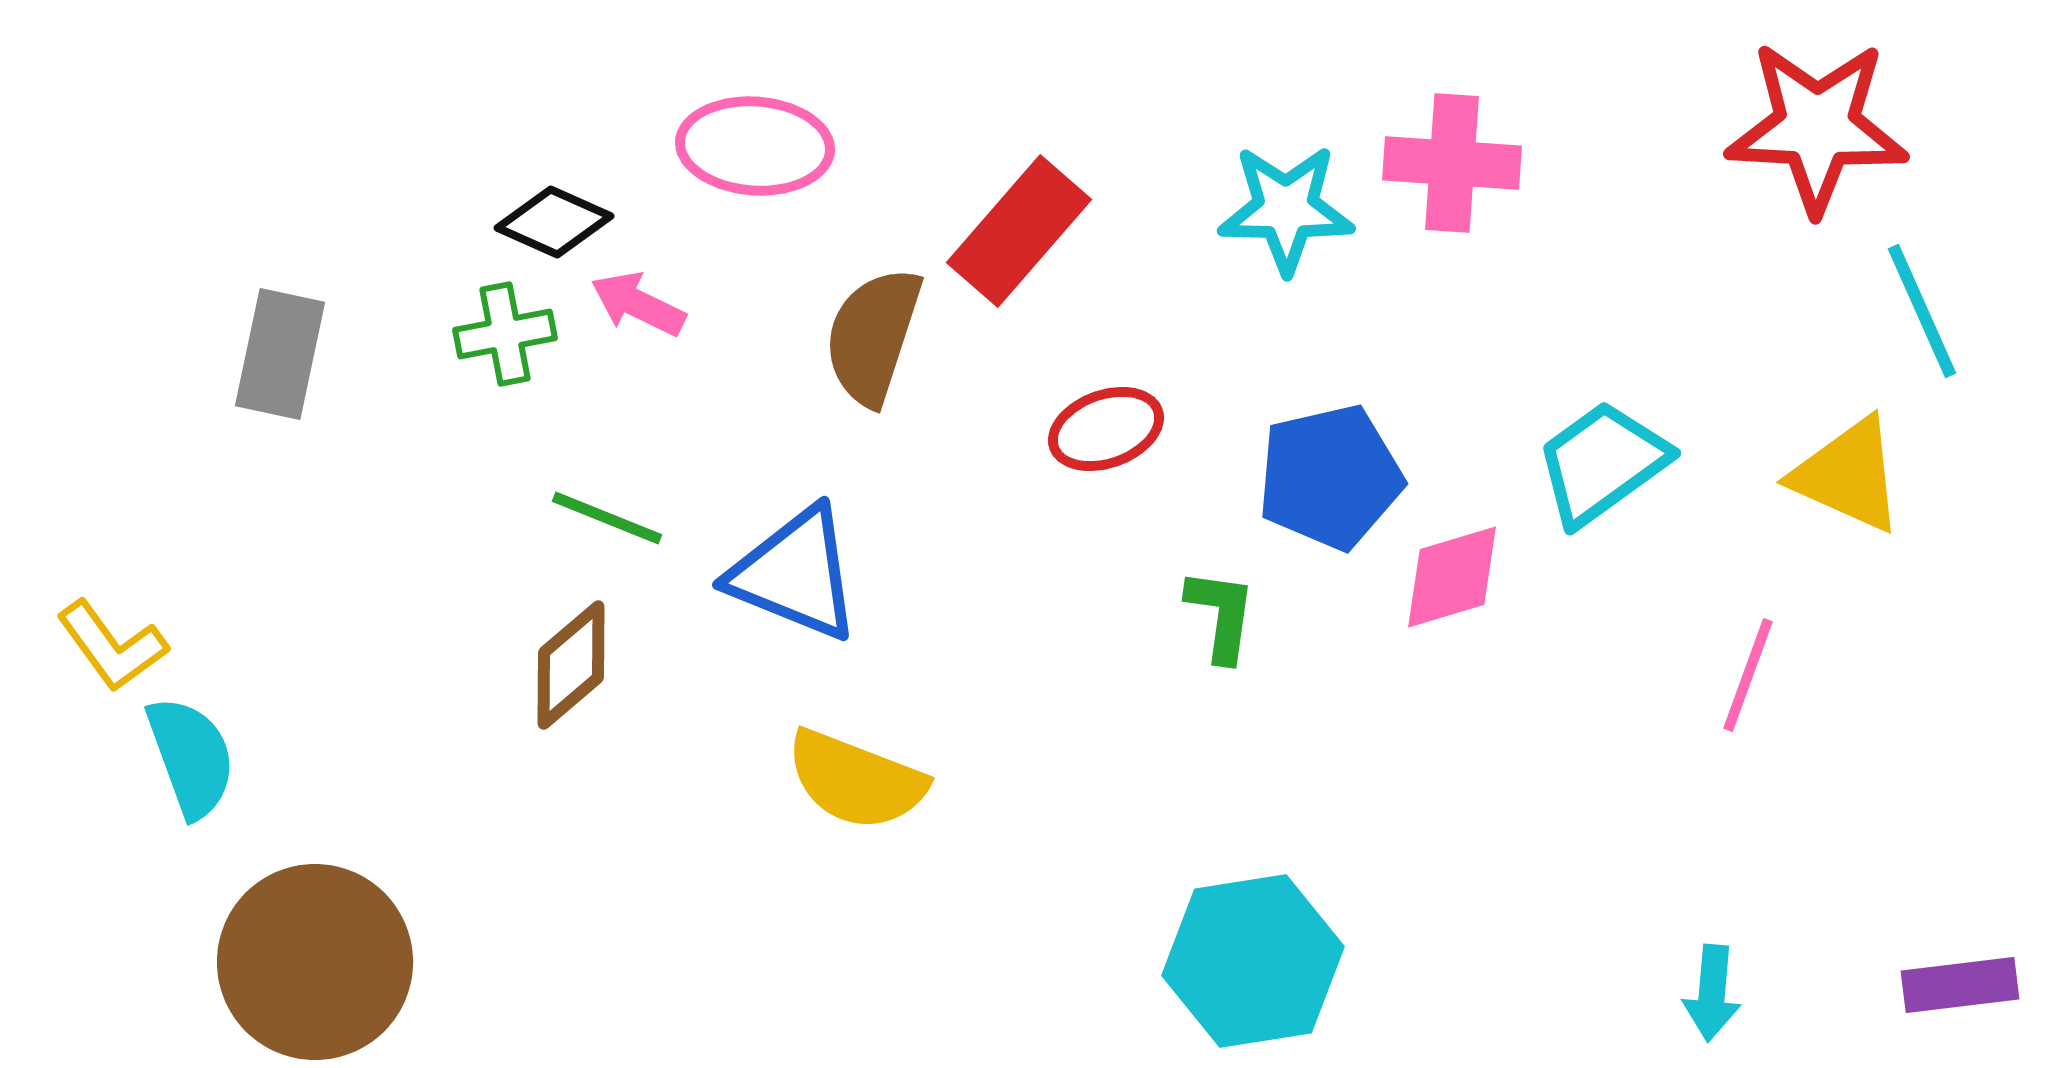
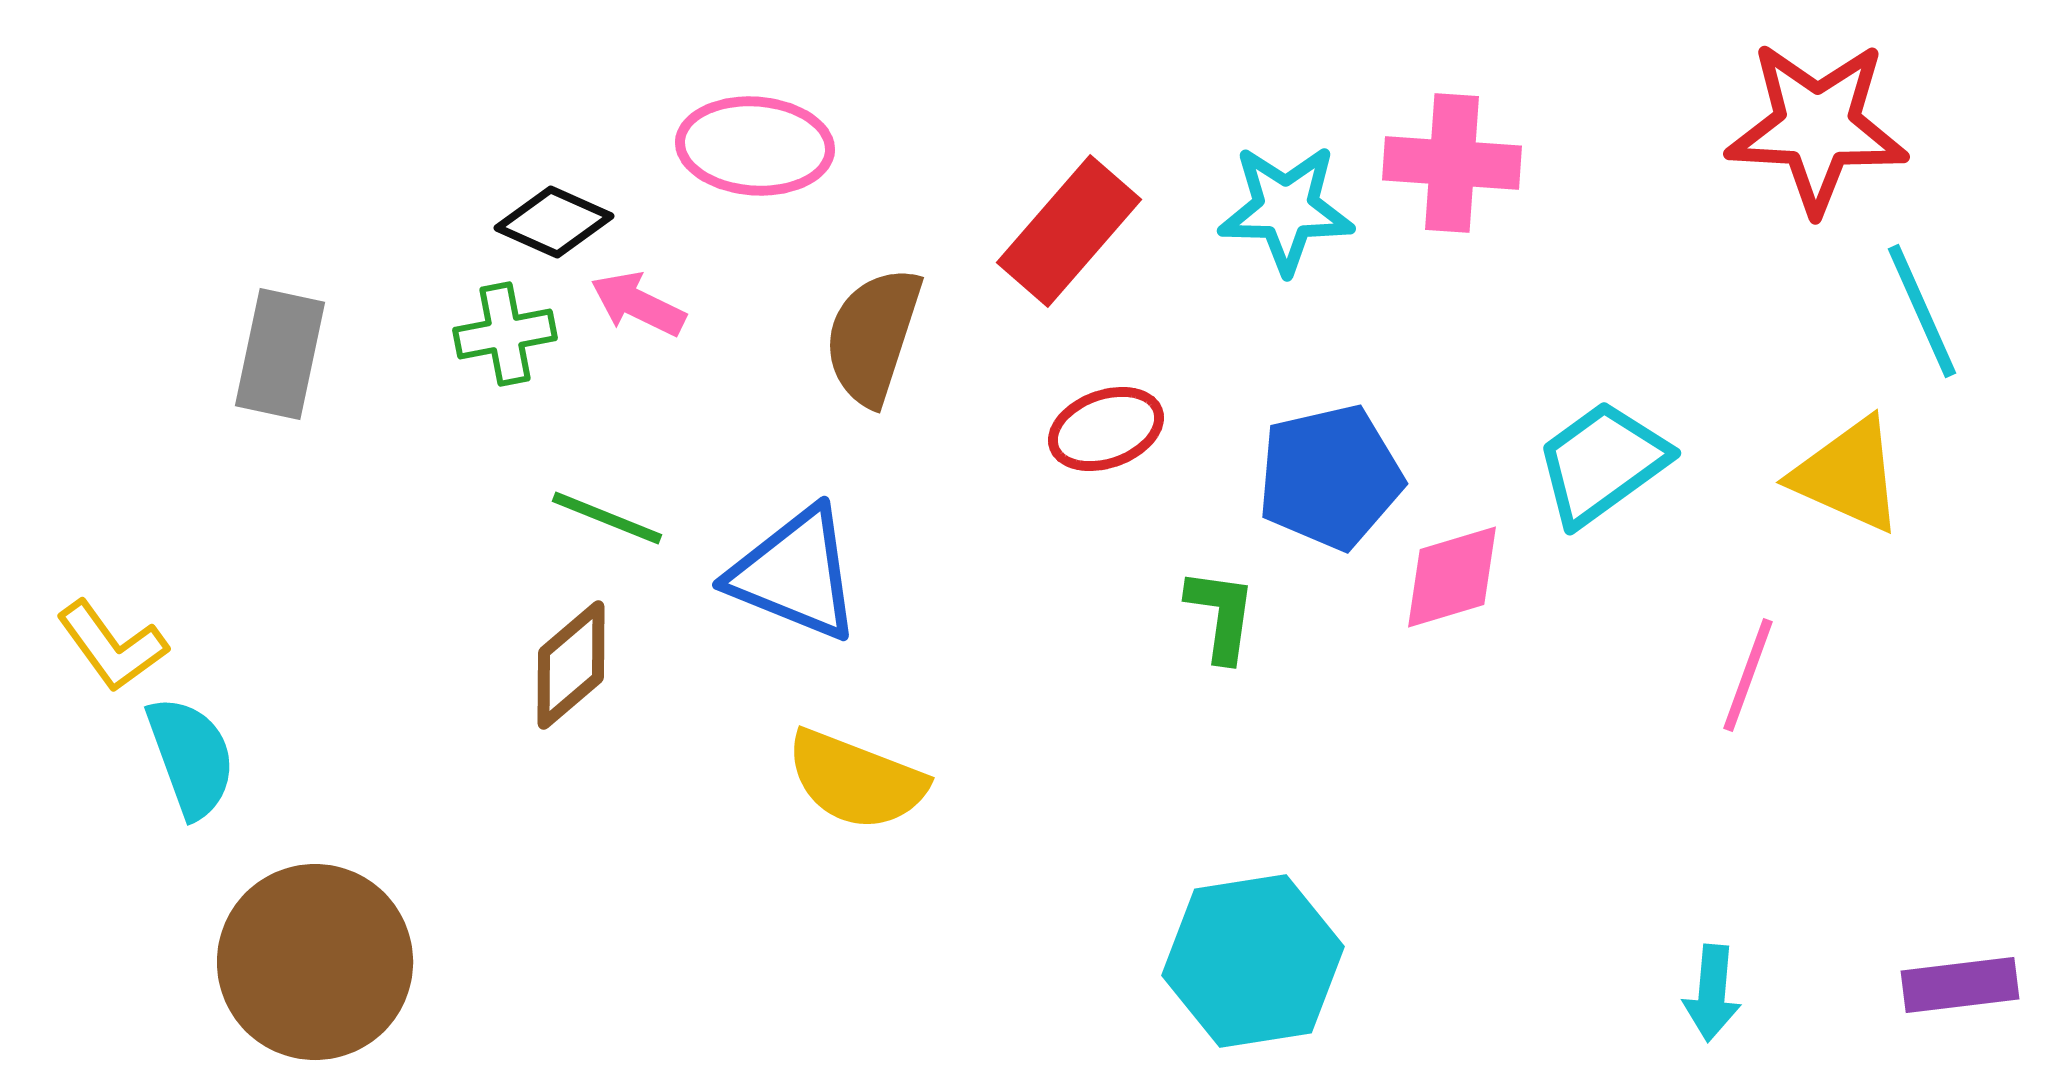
red rectangle: moved 50 px right
